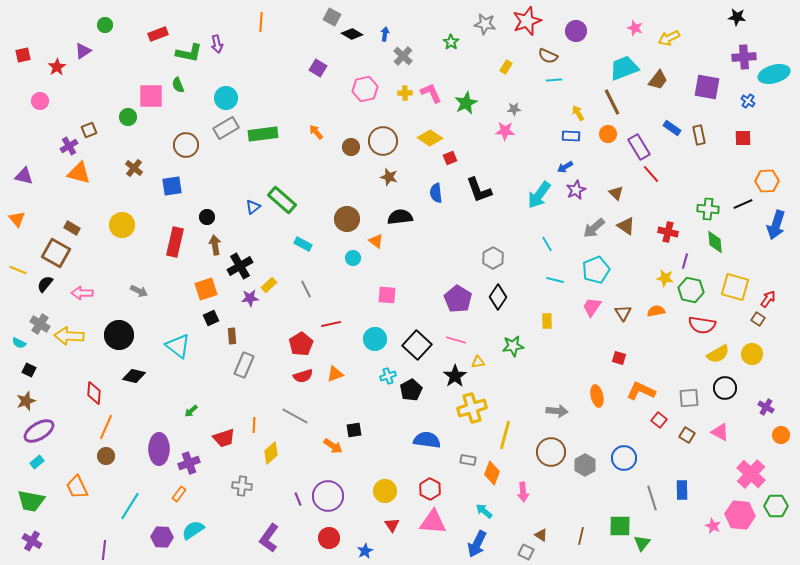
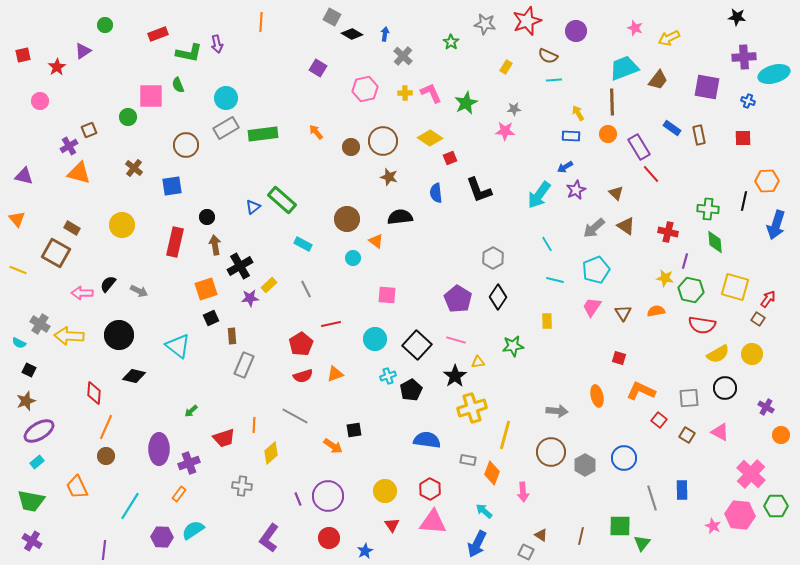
blue cross at (748, 101): rotated 16 degrees counterclockwise
brown line at (612, 102): rotated 24 degrees clockwise
black line at (743, 204): moved 1 px right, 3 px up; rotated 54 degrees counterclockwise
black semicircle at (45, 284): moved 63 px right
